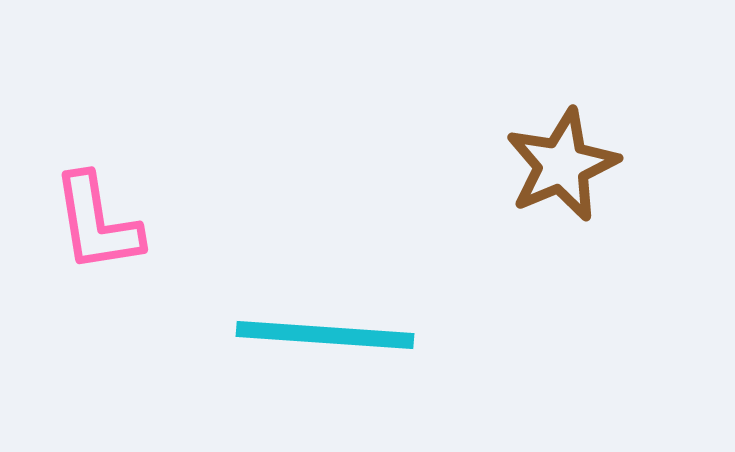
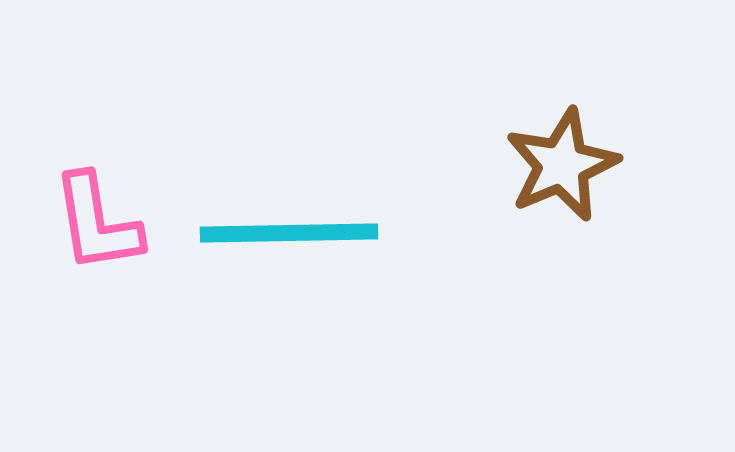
cyan line: moved 36 px left, 102 px up; rotated 5 degrees counterclockwise
